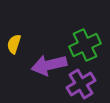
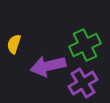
purple arrow: moved 1 px left, 1 px down
purple cross: moved 2 px right, 1 px up
